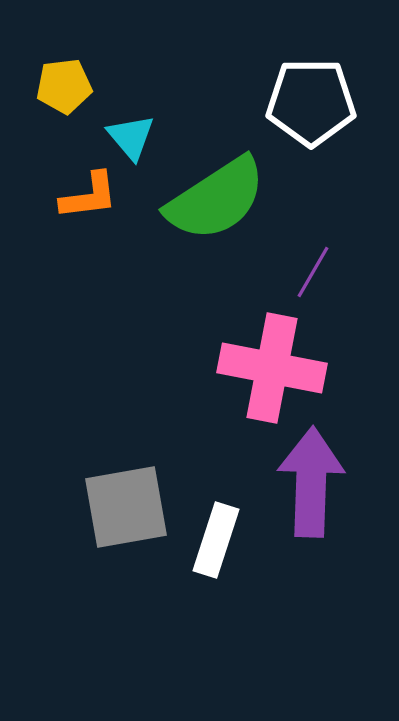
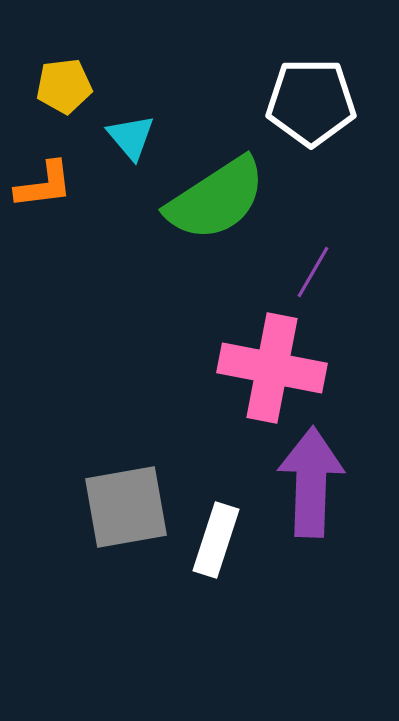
orange L-shape: moved 45 px left, 11 px up
